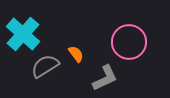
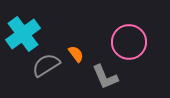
cyan cross: rotated 12 degrees clockwise
gray semicircle: moved 1 px right, 1 px up
gray L-shape: moved 1 px up; rotated 92 degrees clockwise
